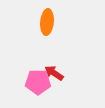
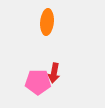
red arrow: rotated 114 degrees counterclockwise
